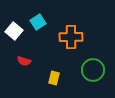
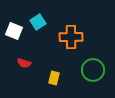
white square: rotated 18 degrees counterclockwise
red semicircle: moved 2 px down
